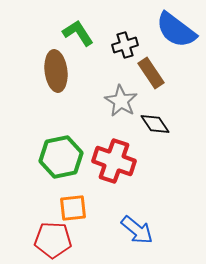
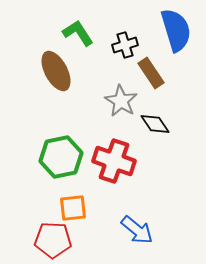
blue semicircle: rotated 144 degrees counterclockwise
brown ellipse: rotated 21 degrees counterclockwise
